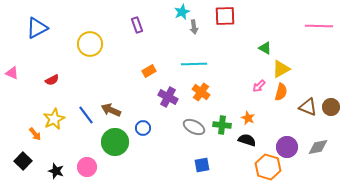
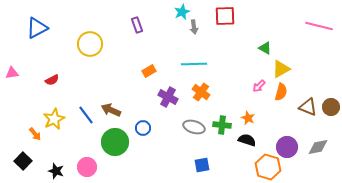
pink line: rotated 12 degrees clockwise
pink triangle: rotated 32 degrees counterclockwise
gray ellipse: rotated 10 degrees counterclockwise
